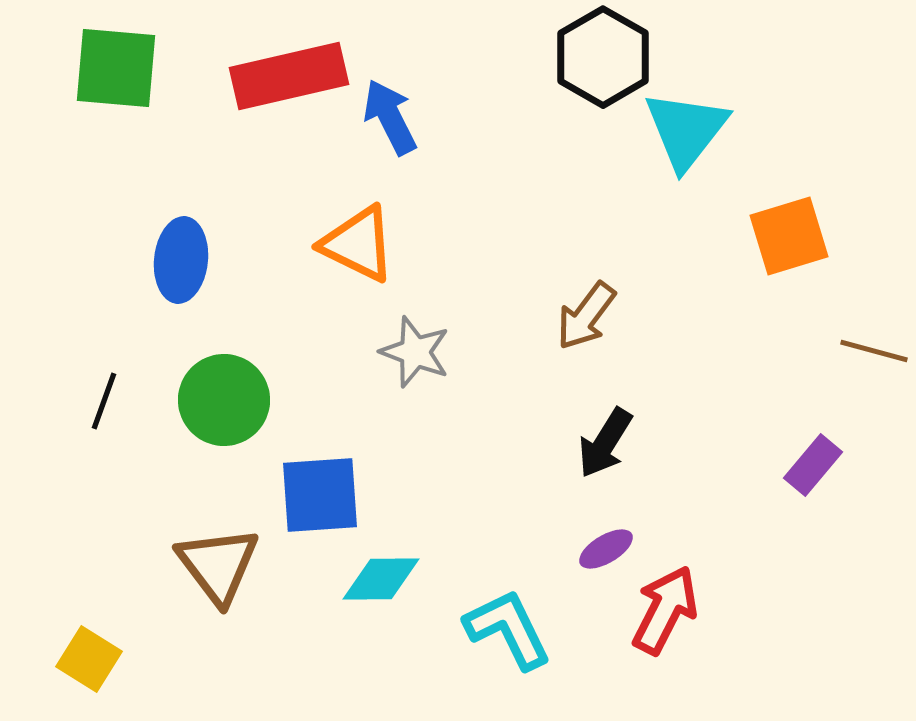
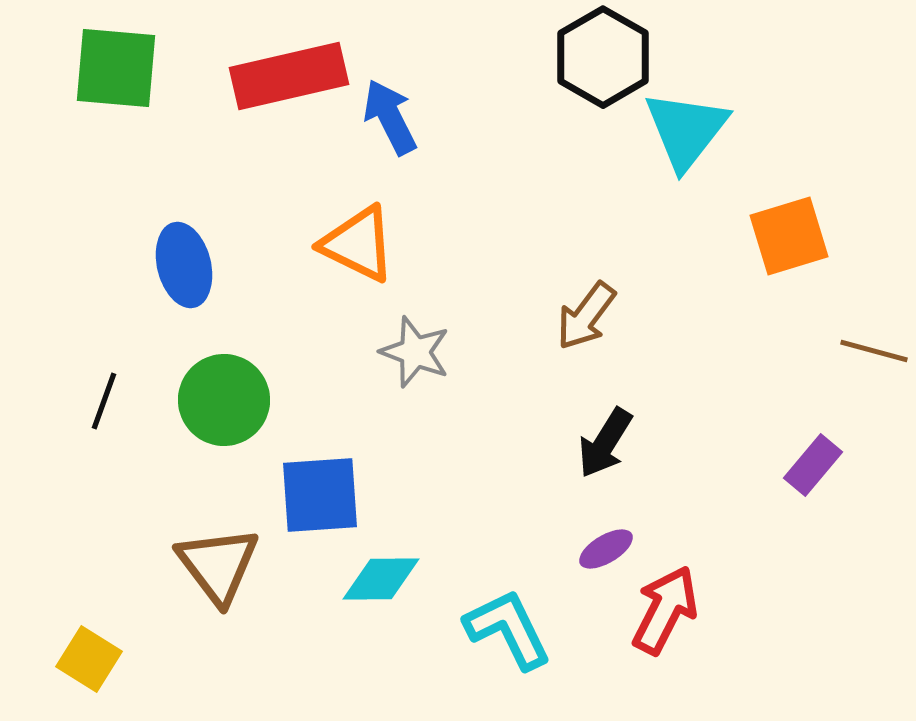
blue ellipse: moved 3 px right, 5 px down; rotated 20 degrees counterclockwise
